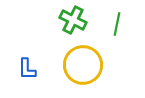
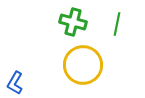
green cross: moved 2 px down; rotated 12 degrees counterclockwise
blue L-shape: moved 12 px left, 14 px down; rotated 30 degrees clockwise
